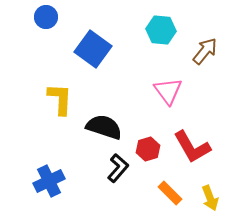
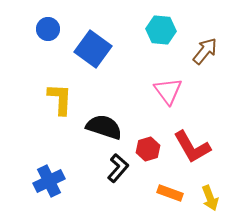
blue circle: moved 2 px right, 12 px down
orange rectangle: rotated 25 degrees counterclockwise
